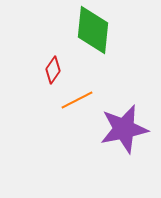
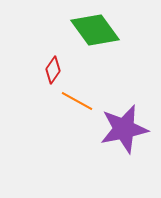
green diamond: moved 2 px right; rotated 42 degrees counterclockwise
orange line: moved 1 px down; rotated 56 degrees clockwise
